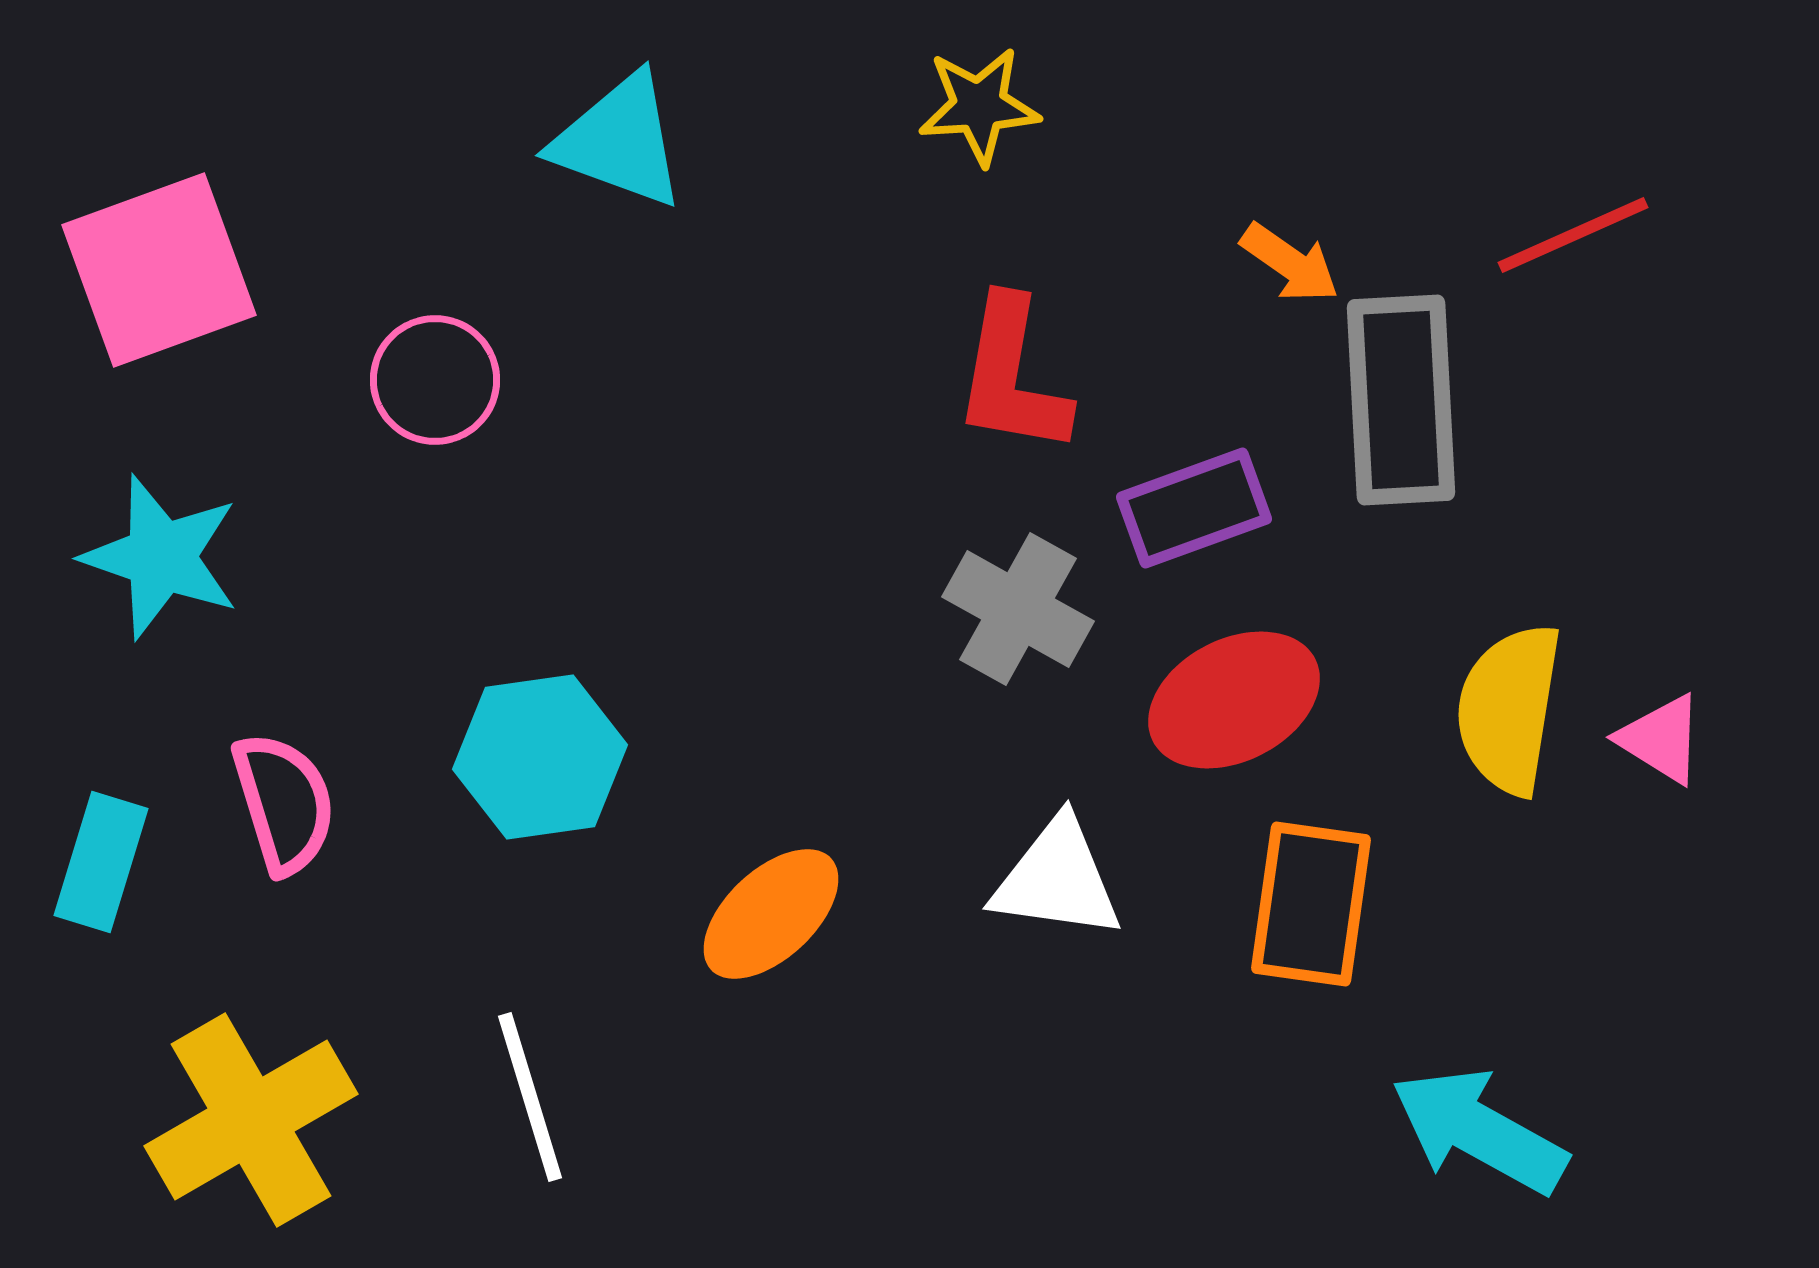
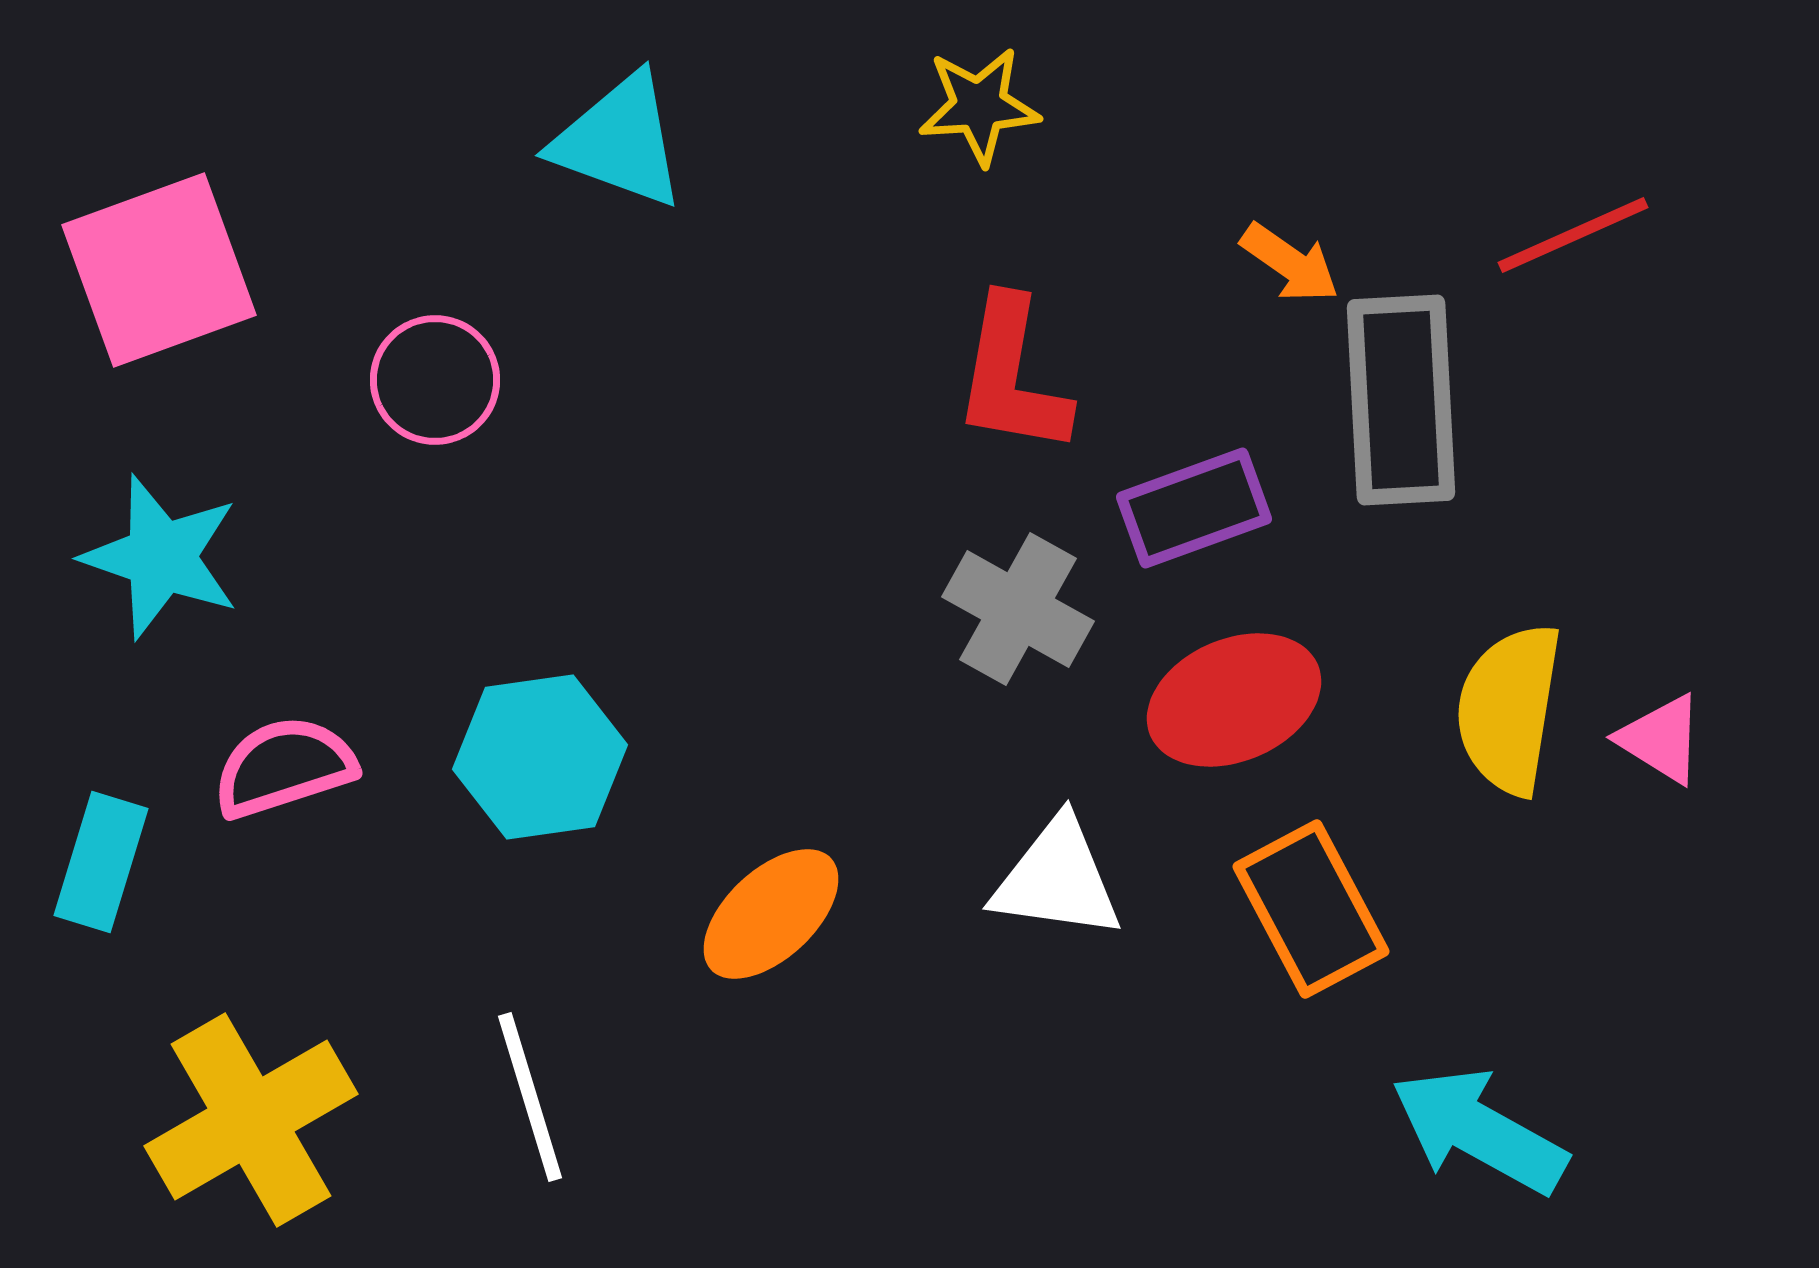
red ellipse: rotated 4 degrees clockwise
pink semicircle: moved 36 px up; rotated 91 degrees counterclockwise
orange rectangle: moved 5 px down; rotated 36 degrees counterclockwise
